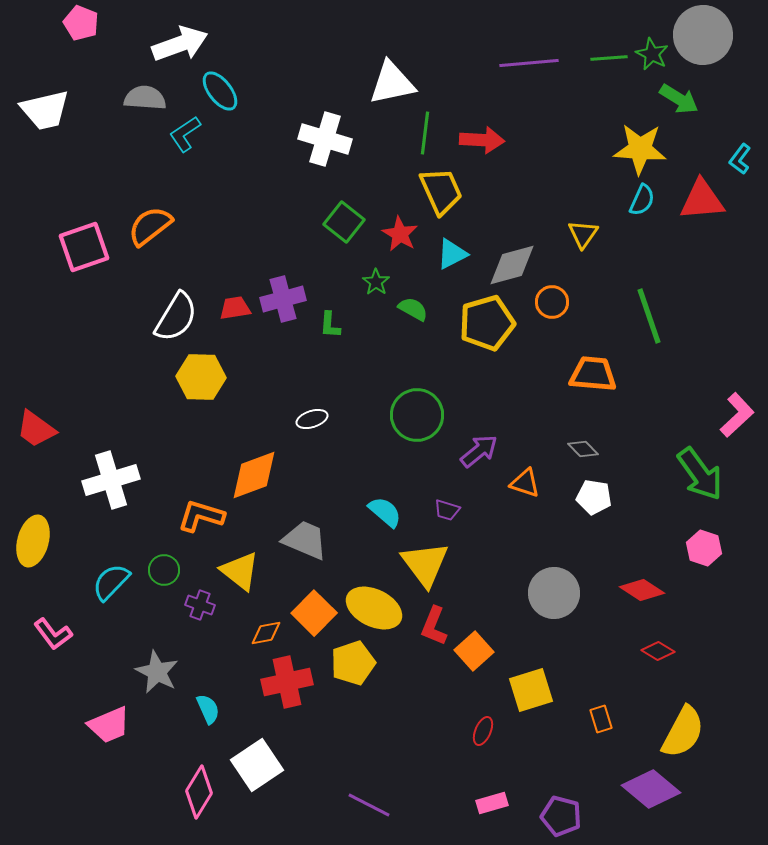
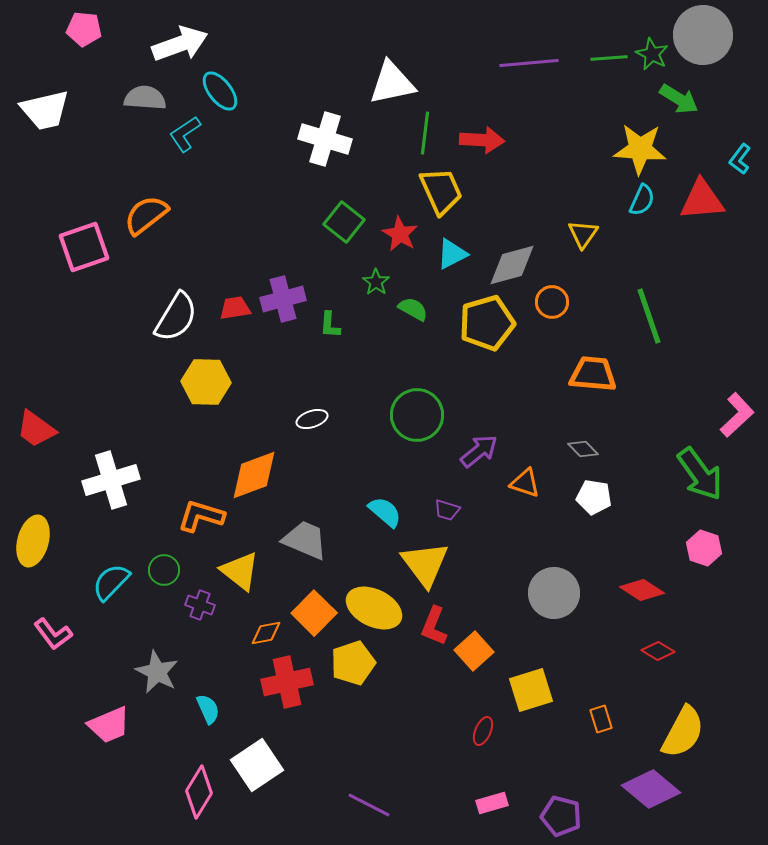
pink pentagon at (81, 23): moved 3 px right, 6 px down; rotated 16 degrees counterclockwise
orange semicircle at (150, 226): moved 4 px left, 11 px up
yellow hexagon at (201, 377): moved 5 px right, 5 px down
